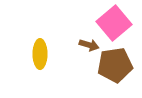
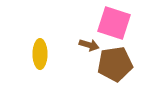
pink square: rotated 32 degrees counterclockwise
brown pentagon: moved 1 px up
